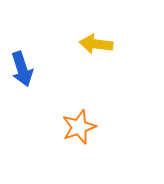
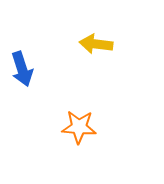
orange star: rotated 24 degrees clockwise
